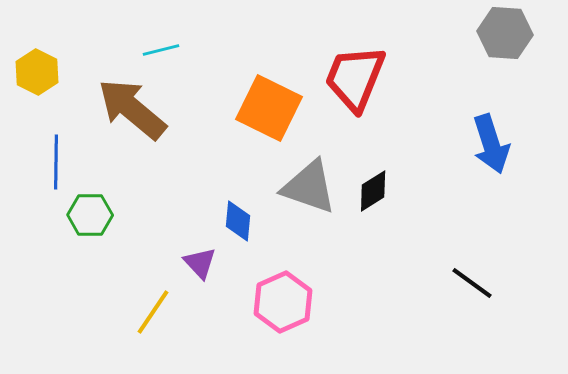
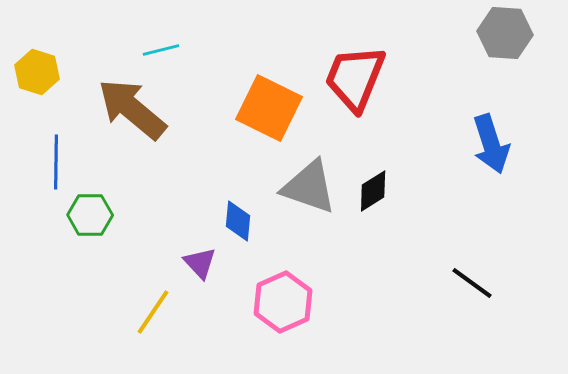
yellow hexagon: rotated 9 degrees counterclockwise
